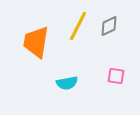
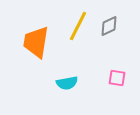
pink square: moved 1 px right, 2 px down
